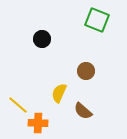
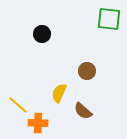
green square: moved 12 px right, 1 px up; rotated 15 degrees counterclockwise
black circle: moved 5 px up
brown circle: moved 1 px right
